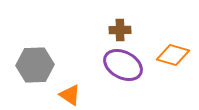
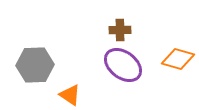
orange diamond: moved 5 px right, 4 px down
purple ellipse: rotated 9 degrees clockwise
